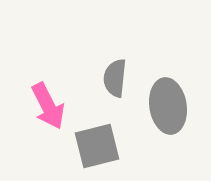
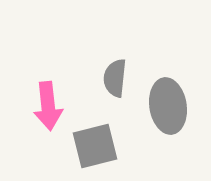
pink arrow: rotated 21 degrees clockwise
gray square: moved 2 px left
